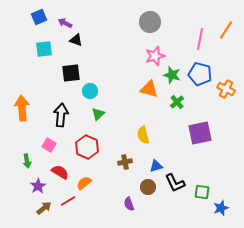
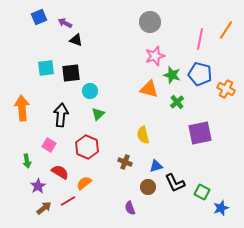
cyan square: moved 2 px right, 19 px down
brown cross: rotated 32 degrees clockwise
green square: rotated 21 degrees clockwise
purple semicircle: moved 1 px right, 4 px down
